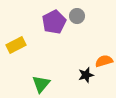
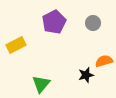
gray circle: moved 16 px right, 7 px down
